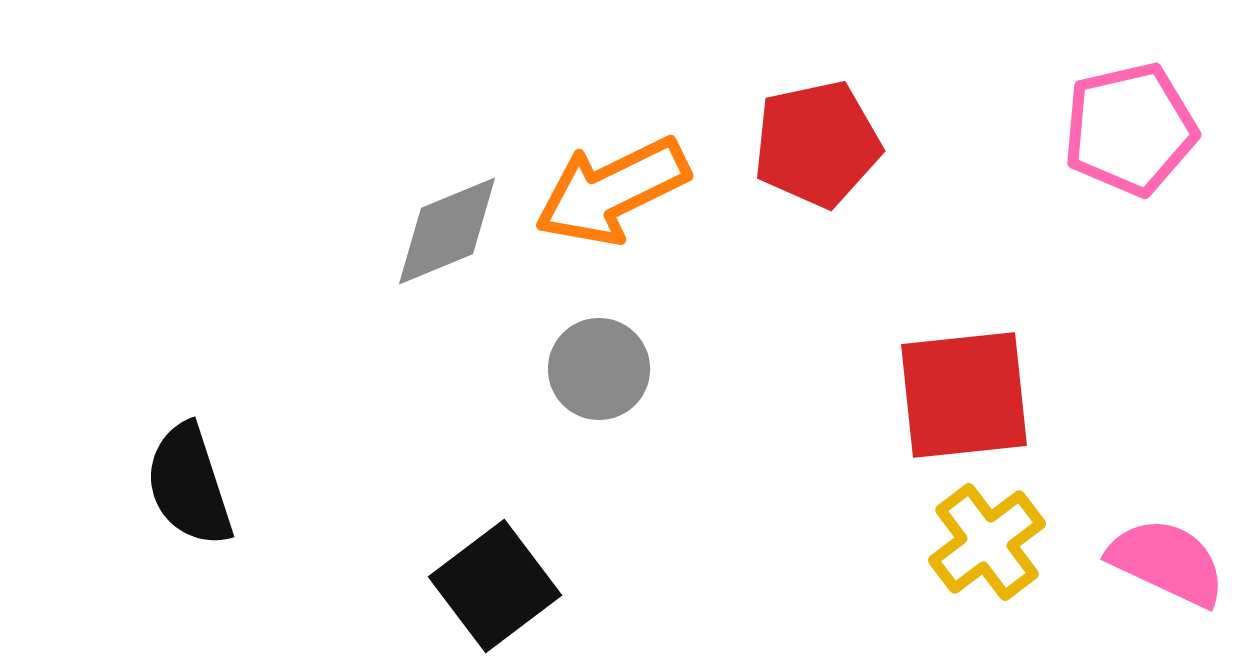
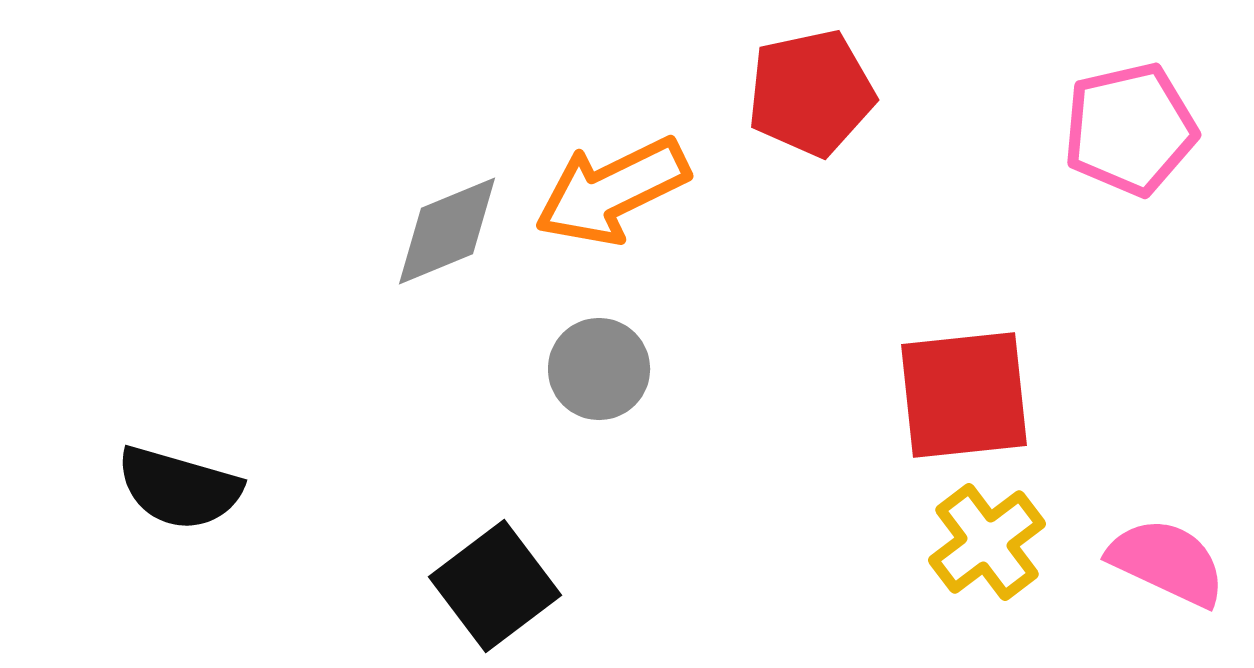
red pentagon: moved 6 px left, 51 px up
black semicircle: moved 10 px left, 3 px down; rotated 56 degrees counterclockwise
